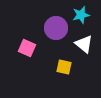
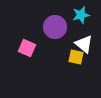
purple circle: moved 1 px left, 1 px up
yellow square: moved 12 px right, 10 px up
